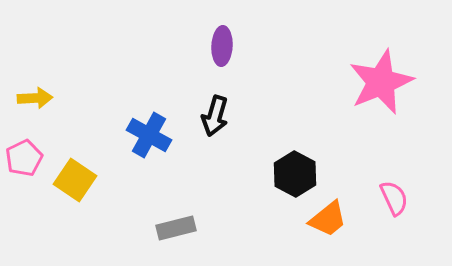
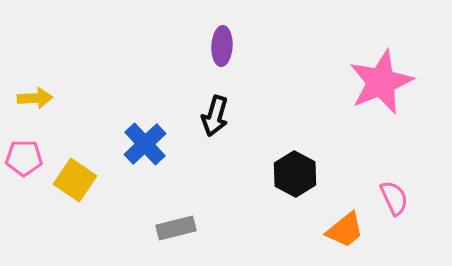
blue cross: moved 4 px left, 9 px down; rotated 18 degrees clockwise
pink pentagon: rotated 27 degrees clockwise
orange trapezoid: moved 17 px right, 11 px down
